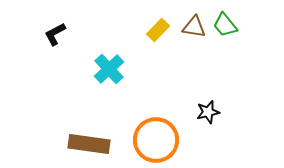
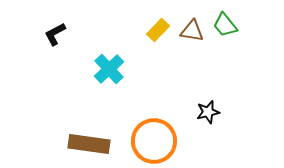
brown triangle: moved 2 px left, 4 px down
orange circle: moved 2 px left, 1 px down
